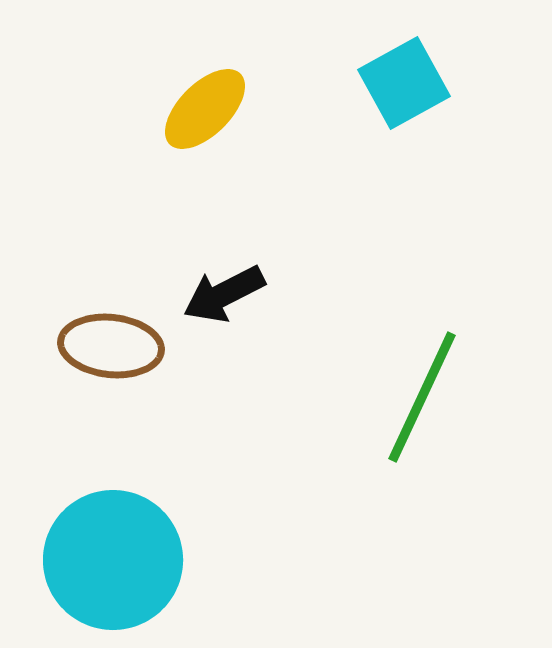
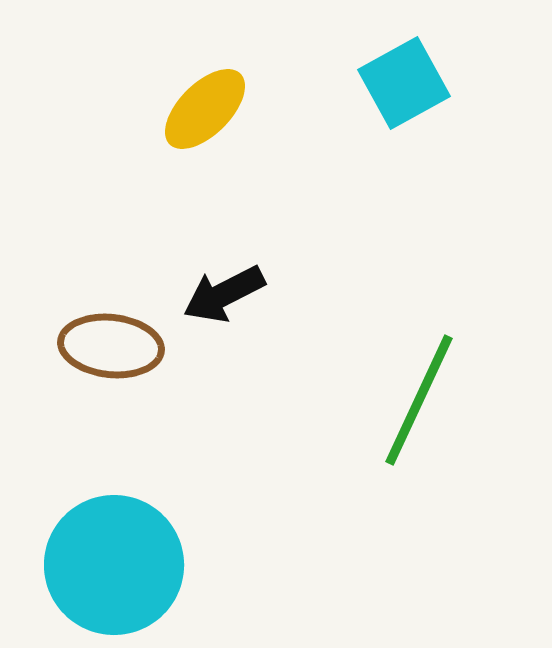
green line: moved 3 px left, 3 px down
cyan circle: moved 1 px right, 5 px down
